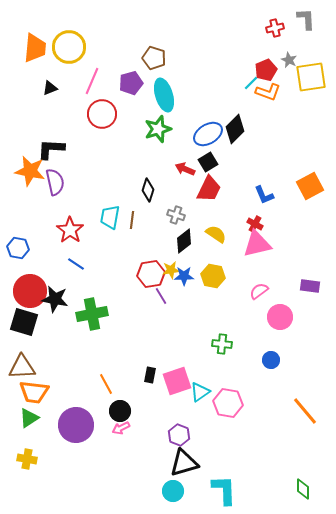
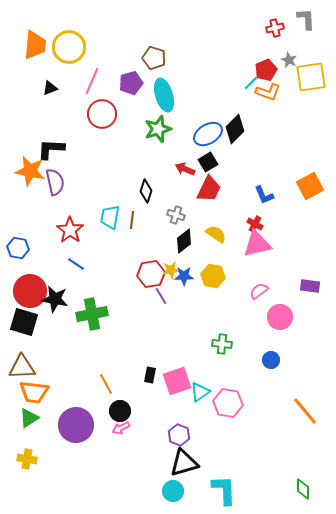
orange trapezoid at (35, 48): moved 3 px up
black diamond at (148, 190): moved 2 px left, 1 px down
